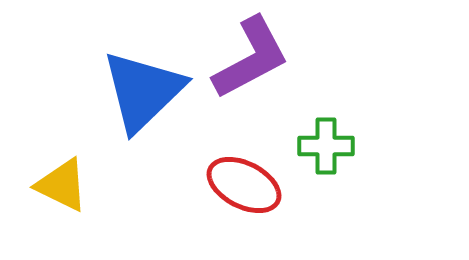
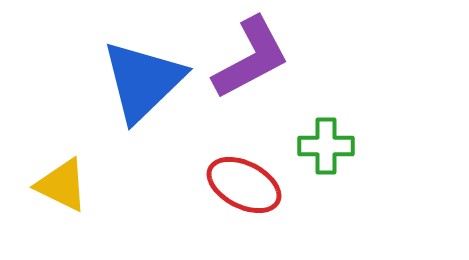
blue triangle: moved 10 px up
